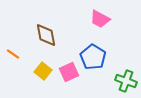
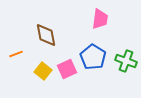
pink trapezoid: rotated 110 degrees counterclockwise
orange line: moved 3 px right; rotated 56 degrees counterclockwise
pink square: moved 2 px left, 3 px up
green cross: moved 20 px up
